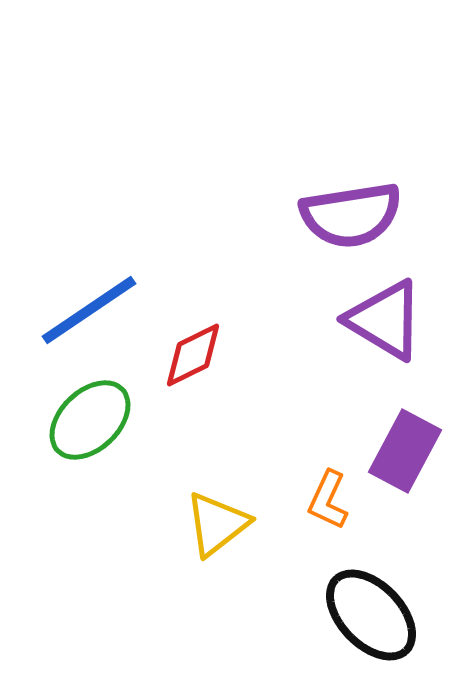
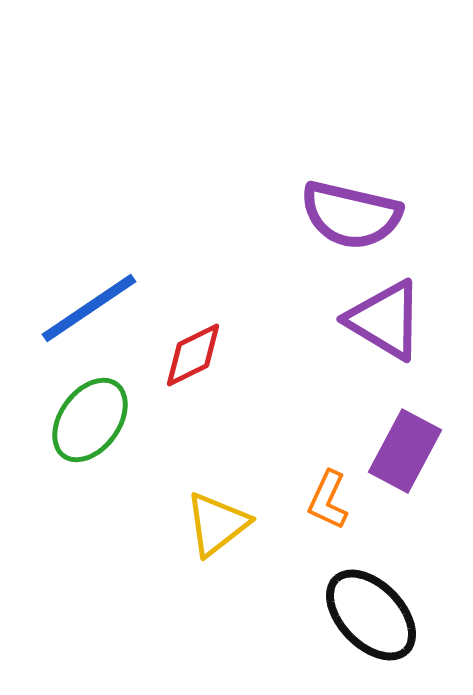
purple semicircle: rotated 22 degrees clockwise
blue line: moved 2 px up
green ellipse: rotated 10 degrees counterclockwise
